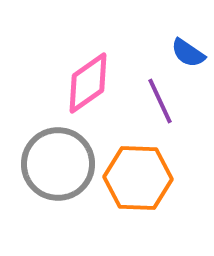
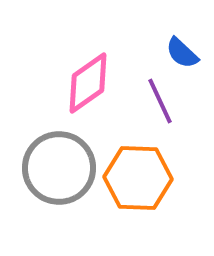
blue semicircle: moved 6 px left; rotated 9 degrees clockwise
gray circle: moved 1 px right, 4 px down
